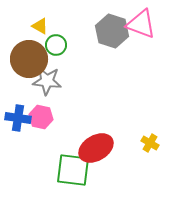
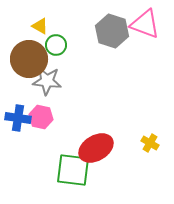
pink triangle: moved 4 px right
